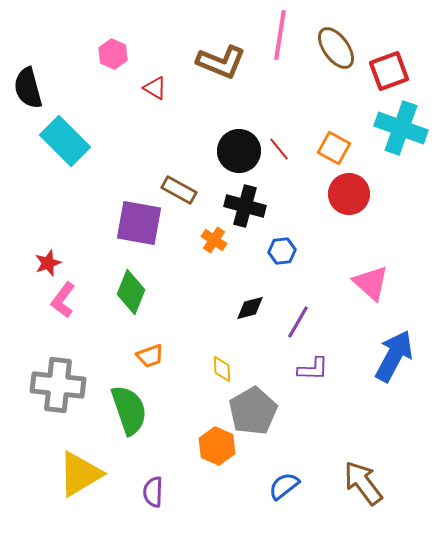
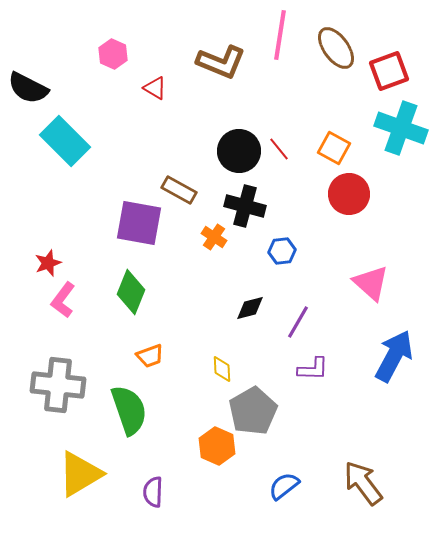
black semicircle: rotated 48 degrees counterclockwise
orange cross: moved 3 px up
